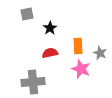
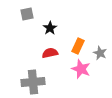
orange rectangle: rotated 28 degrees clockwise
